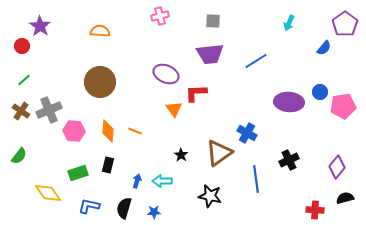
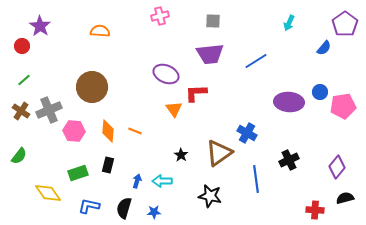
brown circle at (100, 82): moved 8 px left, 5 px down
